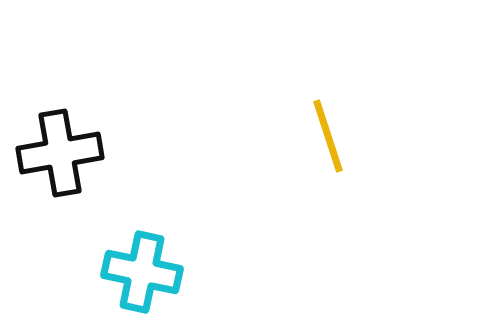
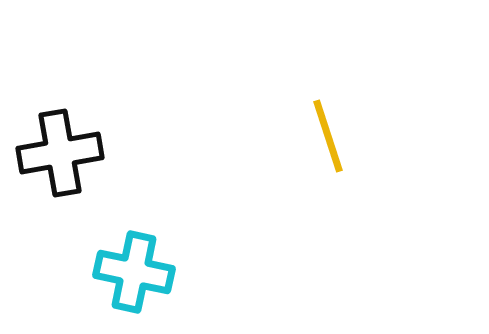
cyan cross: moved 8 px left
